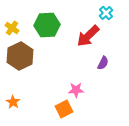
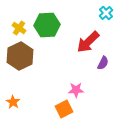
yellow cross: moved 7 px right
red arrow: moved 6 px down
